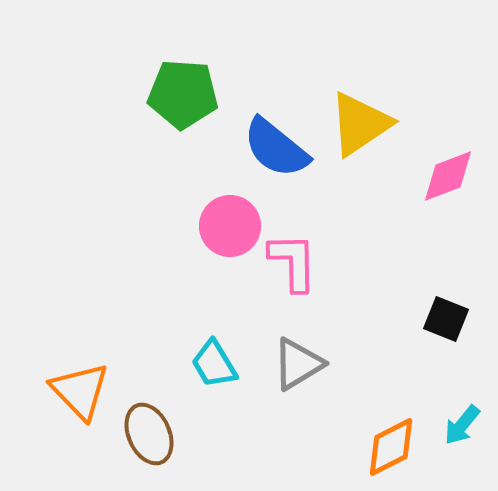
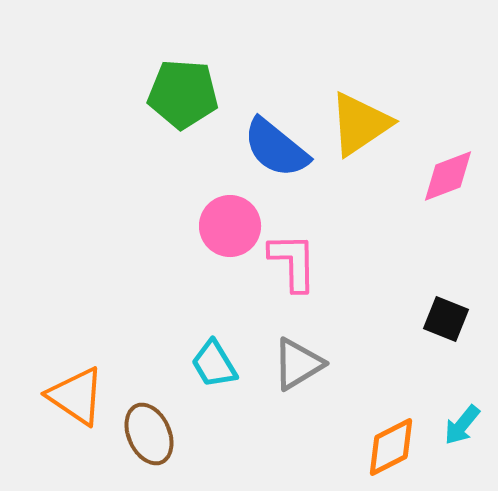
orange triangle: moved 4 px left, 5 px down; rotated 12 degrees counterclockwise
